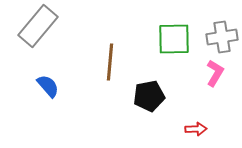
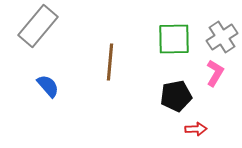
gray cross: rotated 24 degrees counterclockwise
black pentagon: moved 27 px right
